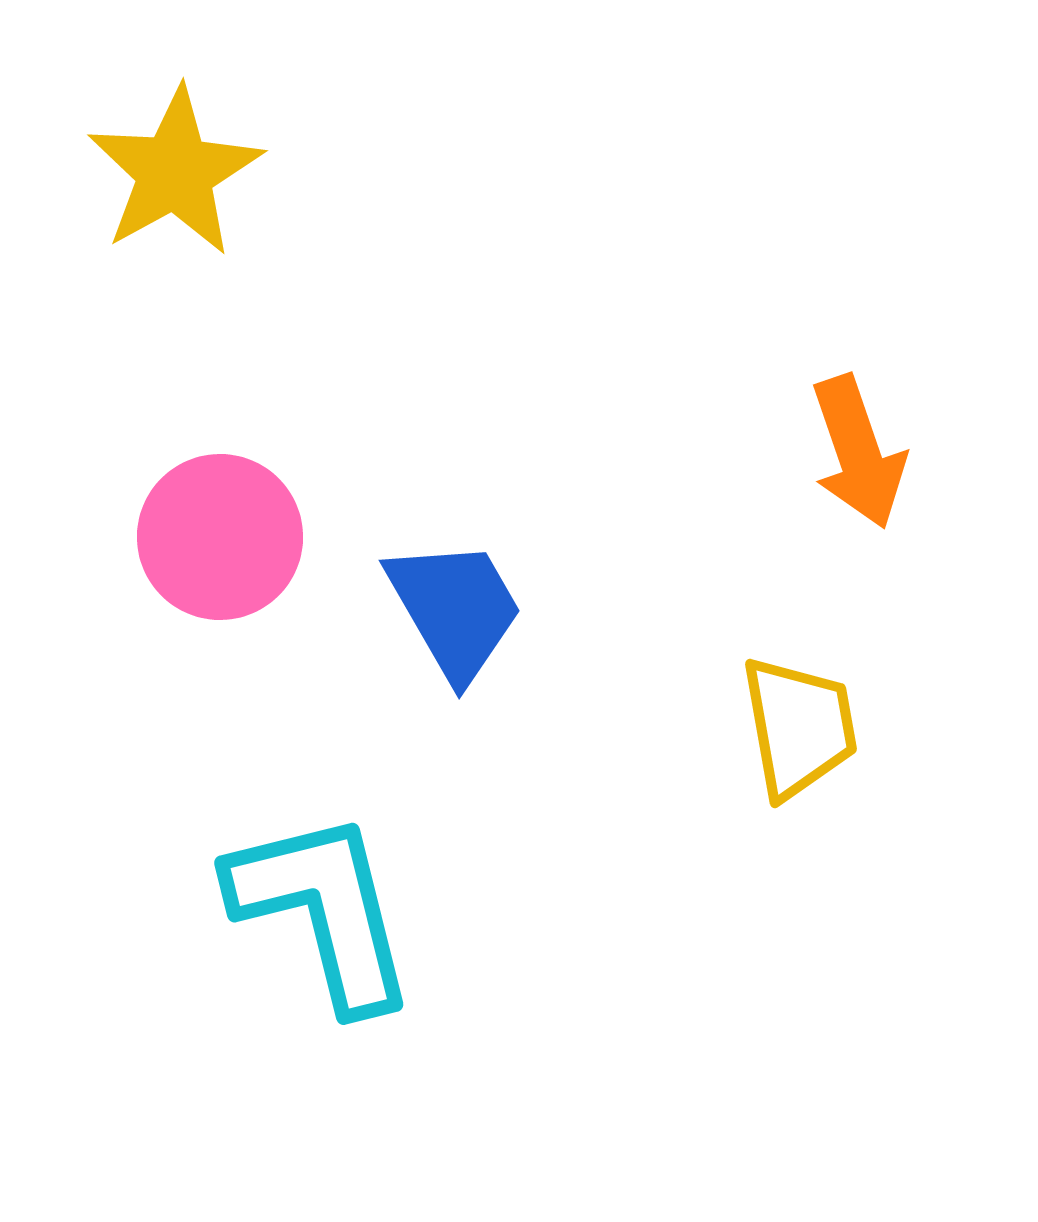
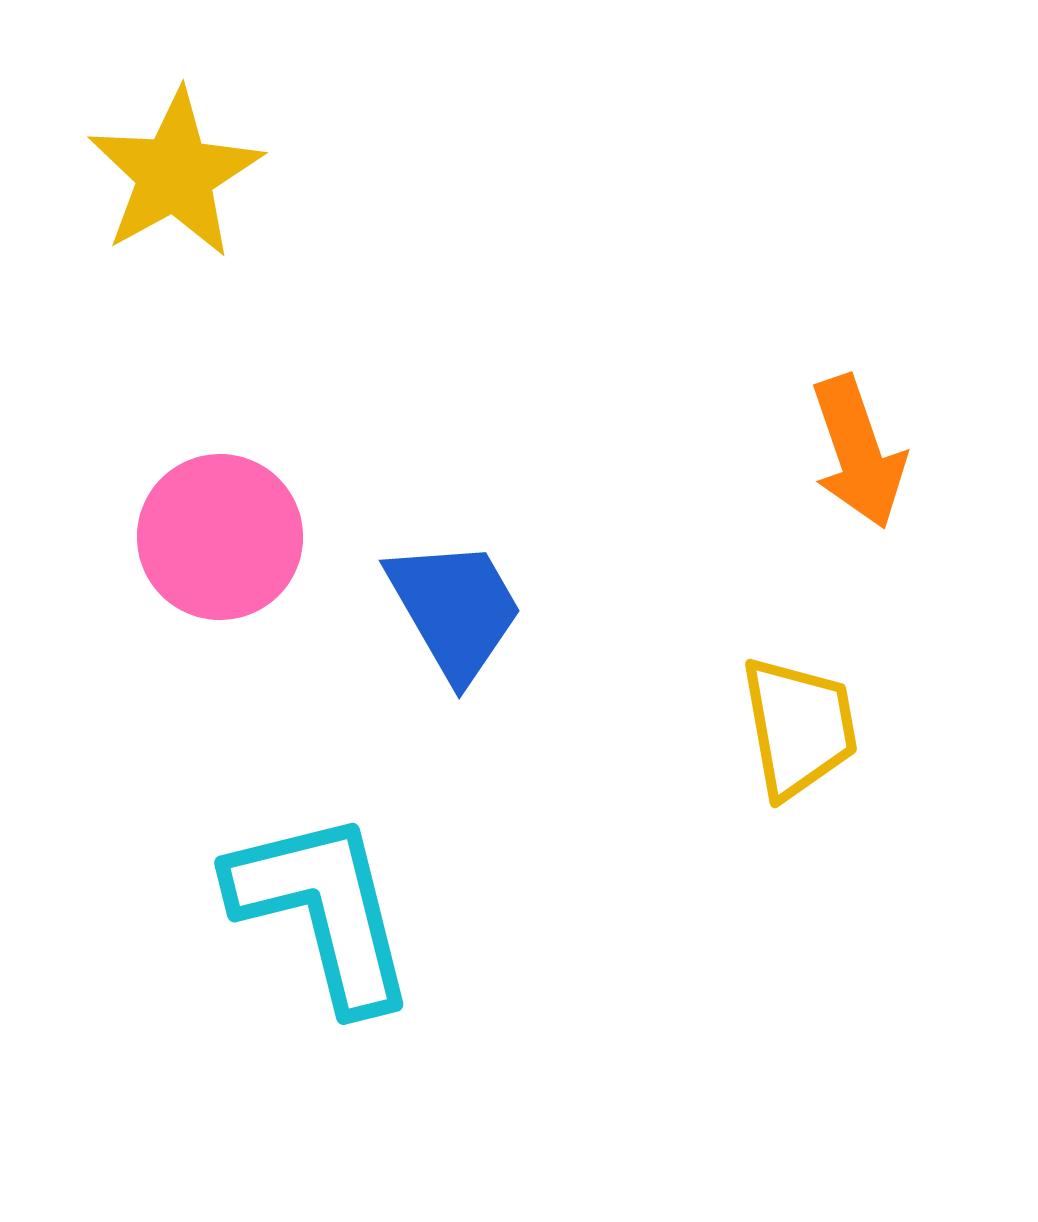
yellow star: moved 2 px down
